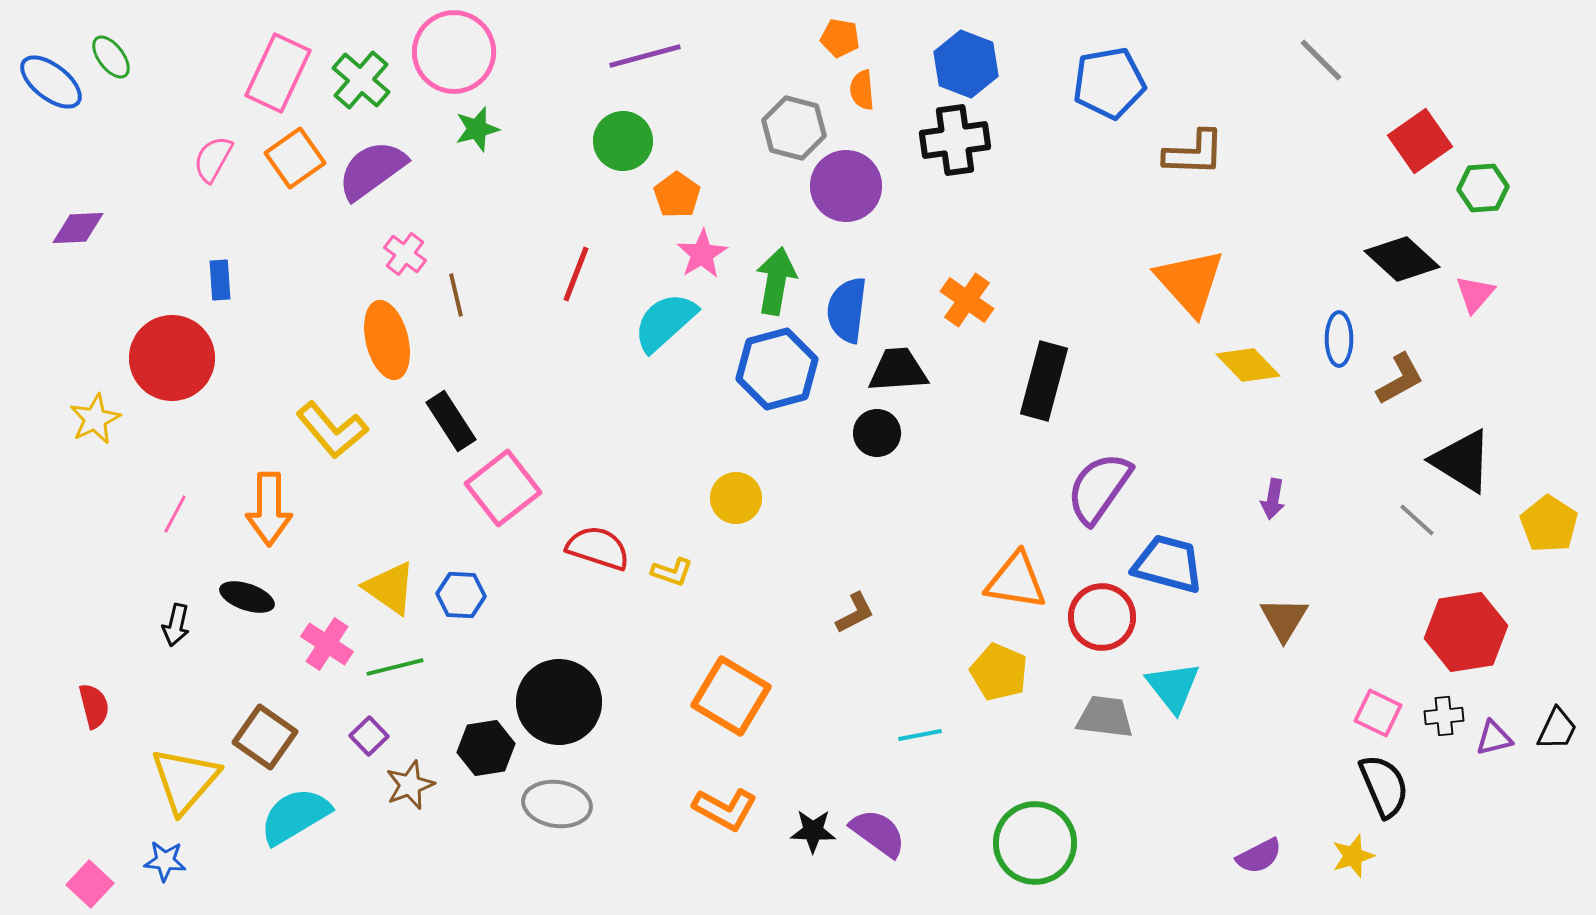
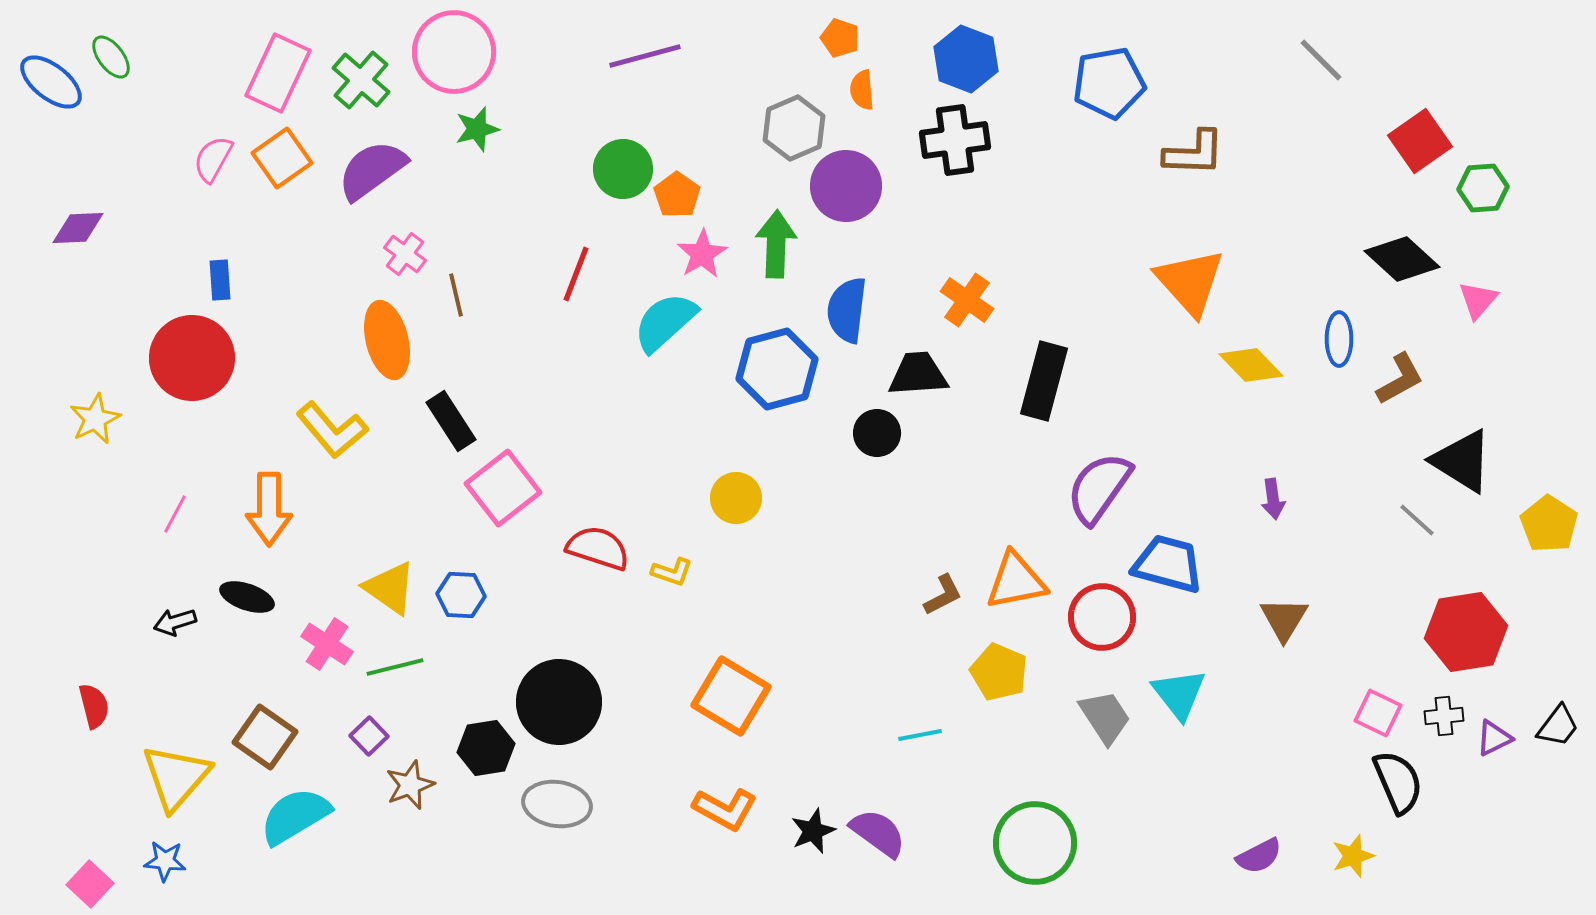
orange pentagon at (840, 38): rotated 9 degrees clockwise
blue hexagon at (966, 64): moved 5 px up
gray hexagon at (794, 128): rotated 22 degrees clockwise
green circle at (623, 141): moved 28 px down
orange square at (295, 158): moved 13 px left
green arrow at (776, 281): moved 37 px up; rotated 8 degrees counterclockwise
pink triangle at (1475, 294): moved 3 px right, 6 px down
red circle at (172, 358): moved 20 px right
yellow diamond at (1248, 365): moved 3 px right
black trapezoid at (898, 370): moved 20 px right, 4 px down
purple arrow at (1273, 499): rotated 18 degrees counterclockwise
orange triangle at (1016, 581): rotated 20 degrees counterclockwise
brown L-shape at (855, 613): moved 88 px right, 18 px up
black arrow at (176, 625): moved 1 px left, 3 px up; rotated 60 degrees clockwise
cyan triangle at (1173, 687): moved 6 px right, 7 px down
gray trapezoid at (1105, 717): rotated 50 degrees clockwise
black trapezoid at (1557, 729): moved 1 px right, 3 px up; rotated 12 degrees clockwise
purple triangle at (1494, 738): rotated 12 degrees counterclockwise
yellow triangle at (185, 780): moved 9 px left, 3 px up
black semicircle at (1384, 786): moved 14 px right, 4 px up
black star at (813, 831): rotated 24 degrees counterclockwise
